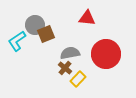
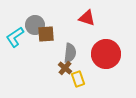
red triangle: rotated 12 degrees clockwise
brown square: rotated 18 degrees clockwise
cyan L-shape: moved 2 px left, 4 px up
gray semicircle: rotated 108 degrees clockwise
yellow rectangle: rotated 63 degrees counterclockwise
